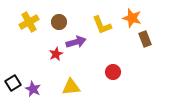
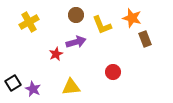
brown circle: moved 17 px right, 7 px up
